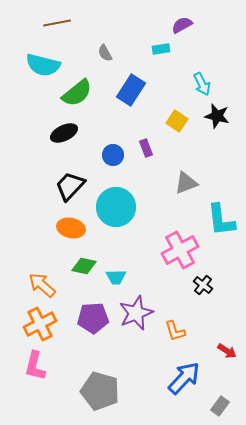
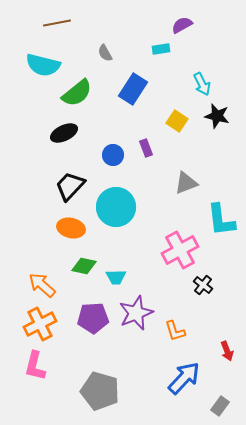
blue rectangle: moved 2 px right, 1 px up
red arrow: rotated 36 degrees clockwise
